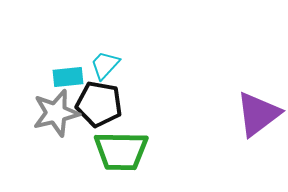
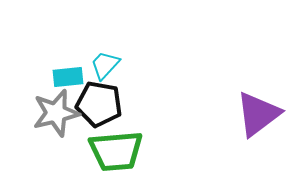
green trapezoid: moved 5 px left; rotated 6 degrees counterclockwise
